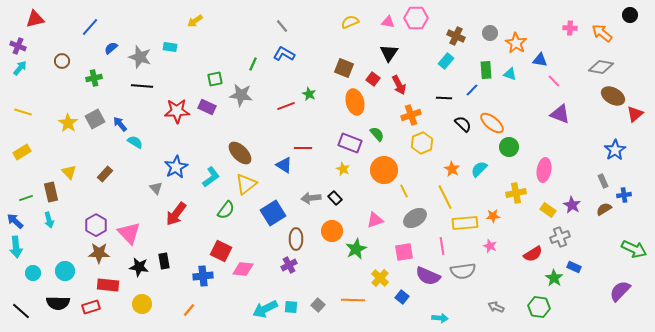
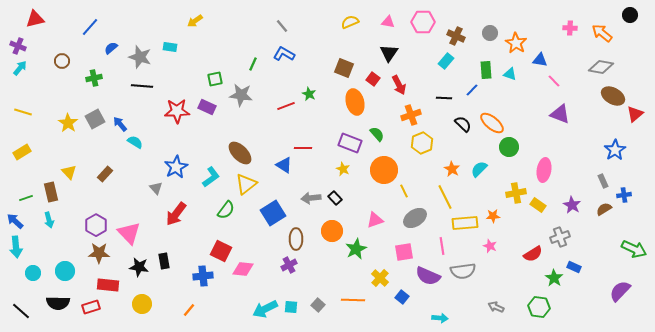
pink hexagon at (416, 18): moved 7 px right, 4 px down
yellow rectangle at (548, 210): moved 10 px left, 5 px up
